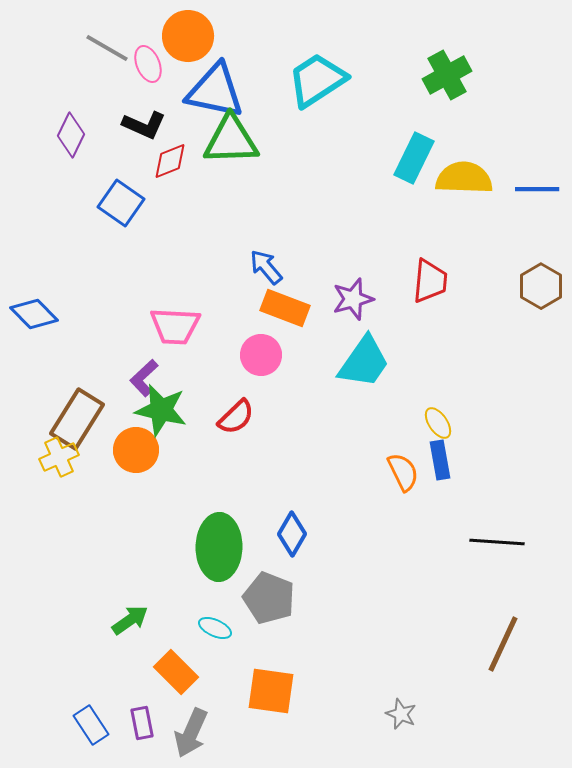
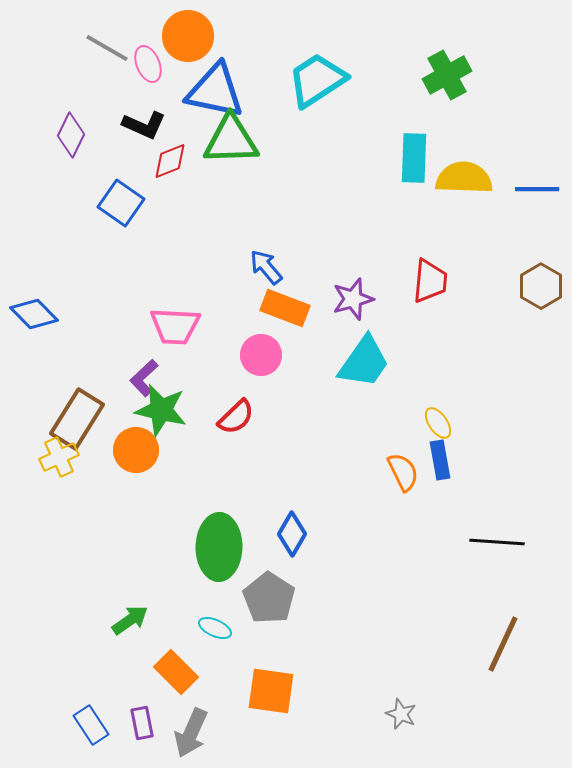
cyan rectangle at (414, 158): rotated 24 degrees counterclockwise
gray pentagon at (269, 598): rotated 12 degrees clockwise
